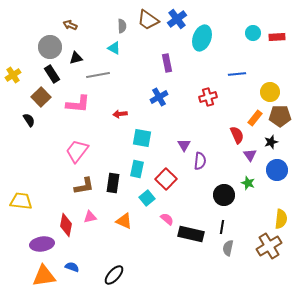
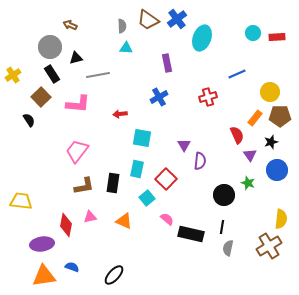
cyan triangle at (114, 48): moved 12 px right; rotated 24 degrees counterclockwise
blue line at (237, 74): rotated 18 degrees counterclockwise
